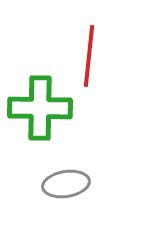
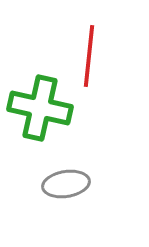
green cross: rotated 12 degrees clockwise
